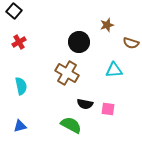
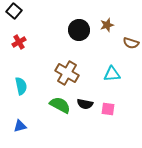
black circle: moved 12 px up
cyan triangle: moved 2 px left, 4 px down
green semicircle: moved 11 px left, 20 px up
